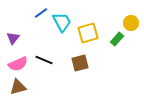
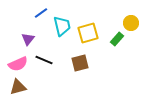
cyan trapezoid: moved 4 px down; rotated 15 degrees clockwise
purple triangle: moved 15 px right, 1 px down
